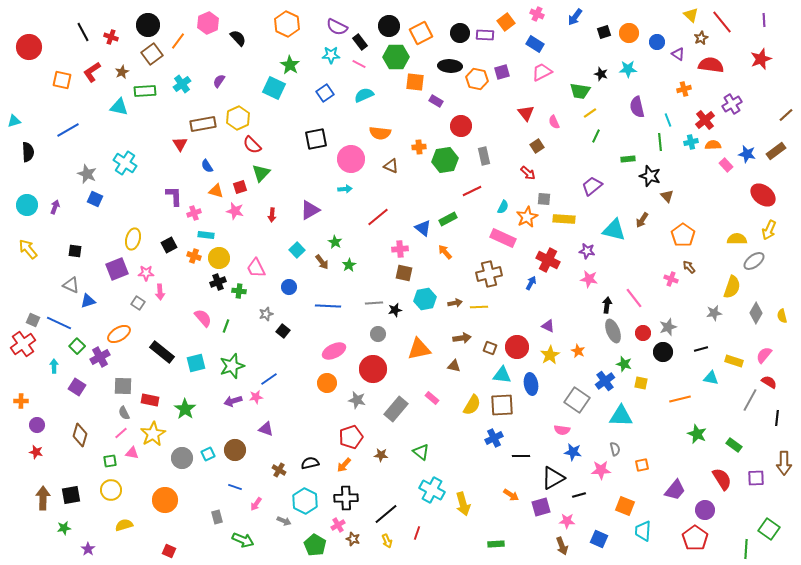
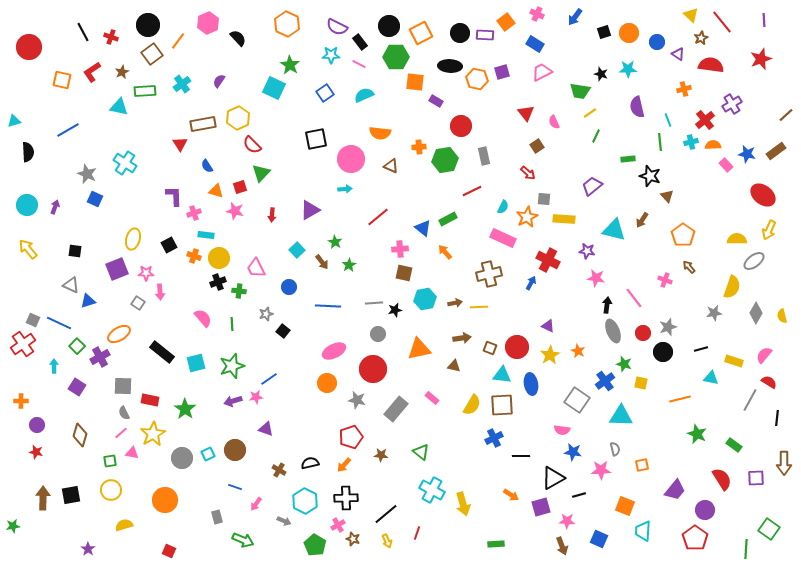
pink star at (589, 279): moved 7 px right, 1 px up
pink cross at (671, 279): moved 6 px left, 1 px down
green line at (226, 326): moved 6 px right, 2 px up; rotated 24 degrees counterclockwise
green star at (64, 528): moved 51 px left, 2 px up
